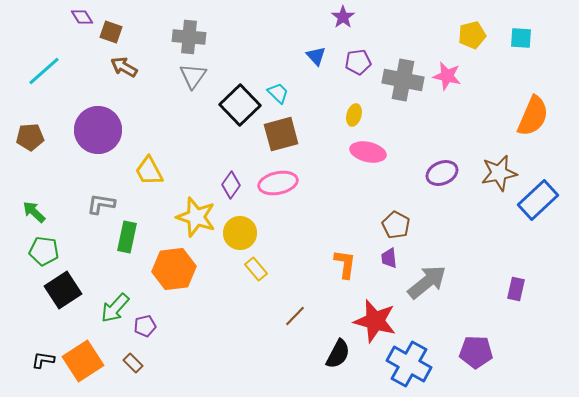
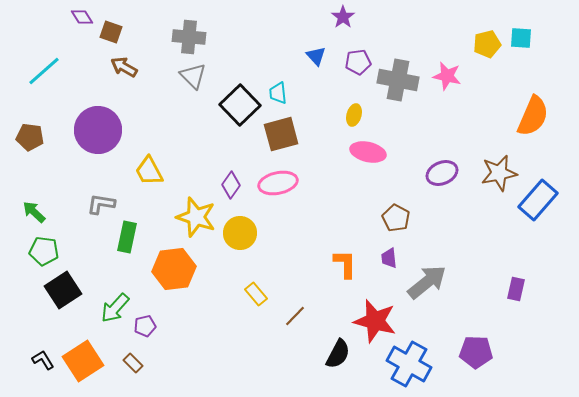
yellow pentagon at (472, 35): moved 15 px right, 9 px down
gray triangle at (193, 76): rotated 20 degrees counterclockwise
gray cross at (403, 80): moved 5 px left
cyan trapezoid at (278, 93): rotated 140 degrees counterclockwise
brown pentagon at (30, 137): rotated 12 degrees clockwise
blue rectangle at (538, 200): rotated 6 degrees counterclockwise
brown pentagon at (396, 225): moved 7 px up
orange L-shape at (345, 264): rotated 8 degrees counterclockwise
yellow rectangle at (256, 269): moved 25 px down
black L-shape at (43, 360): rotated 50 degrees clockwise
